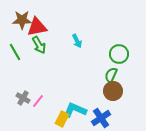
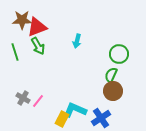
red triangle: rotated 10 degrees counterclockwise
cyan arrow: rotated 40 degrees clockwise
green arrow: moved 1 px left, 1 px down
green line: rotated 12 degrees clockwise
